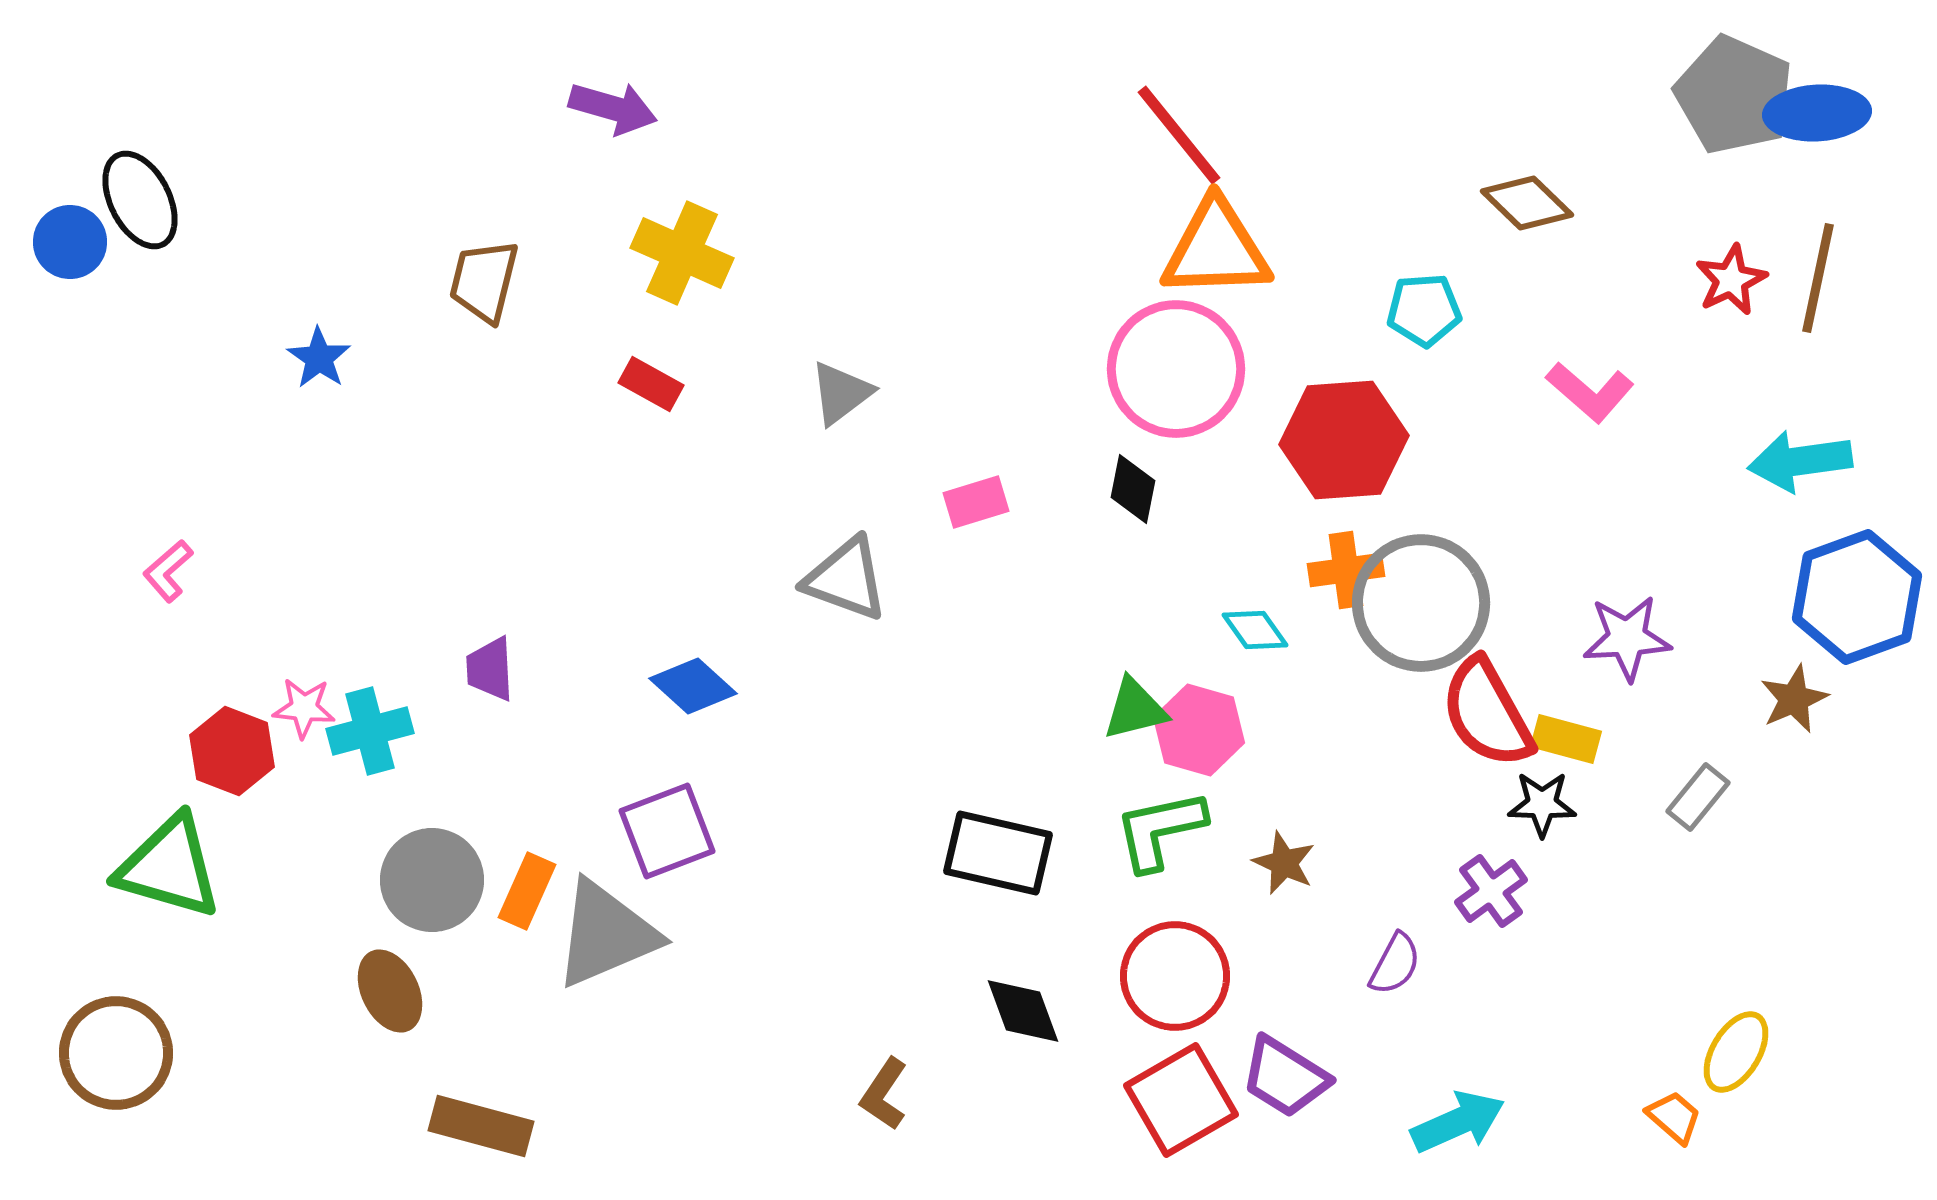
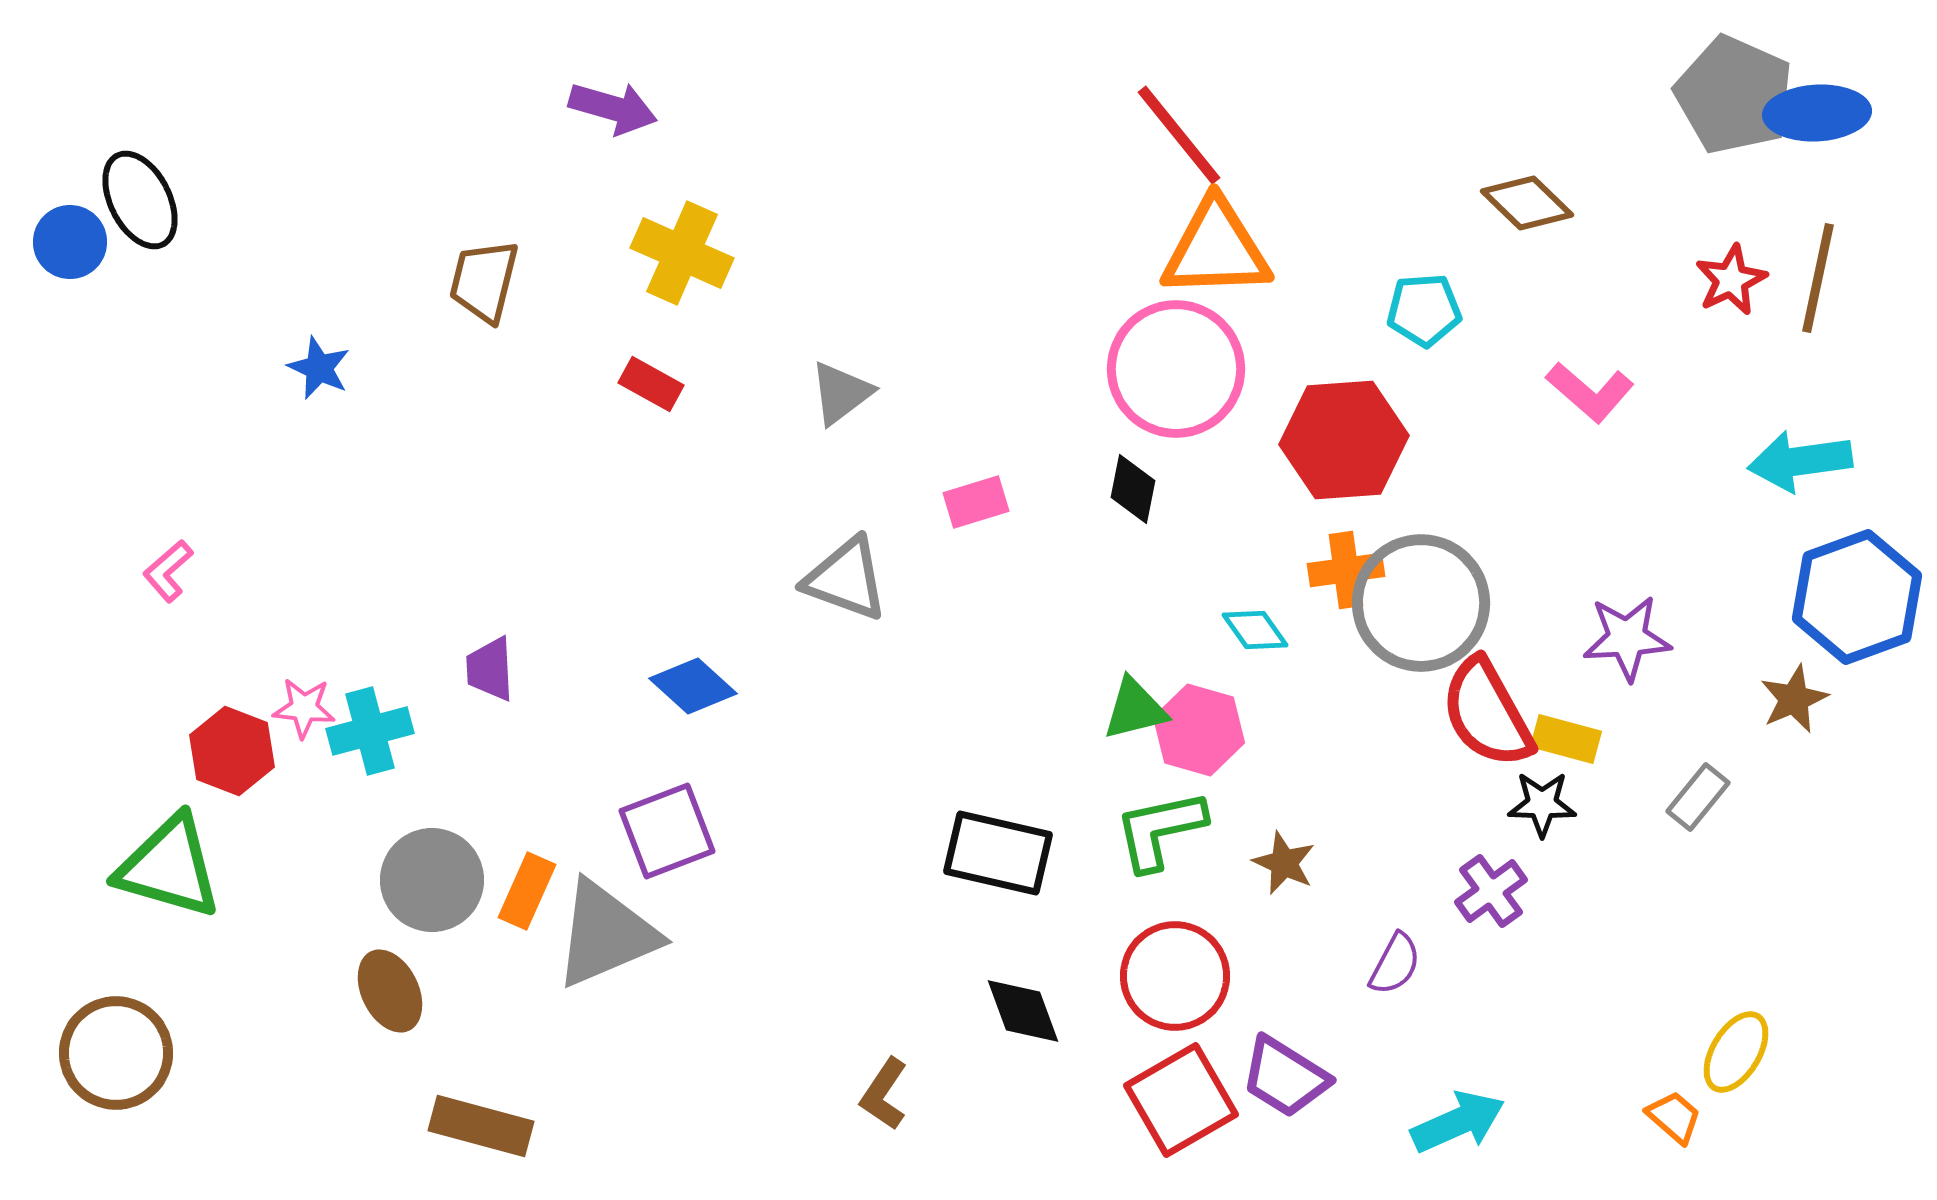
blue star at (319, 358): moved 10 px down; rotated 10 degrees counterclockwise
